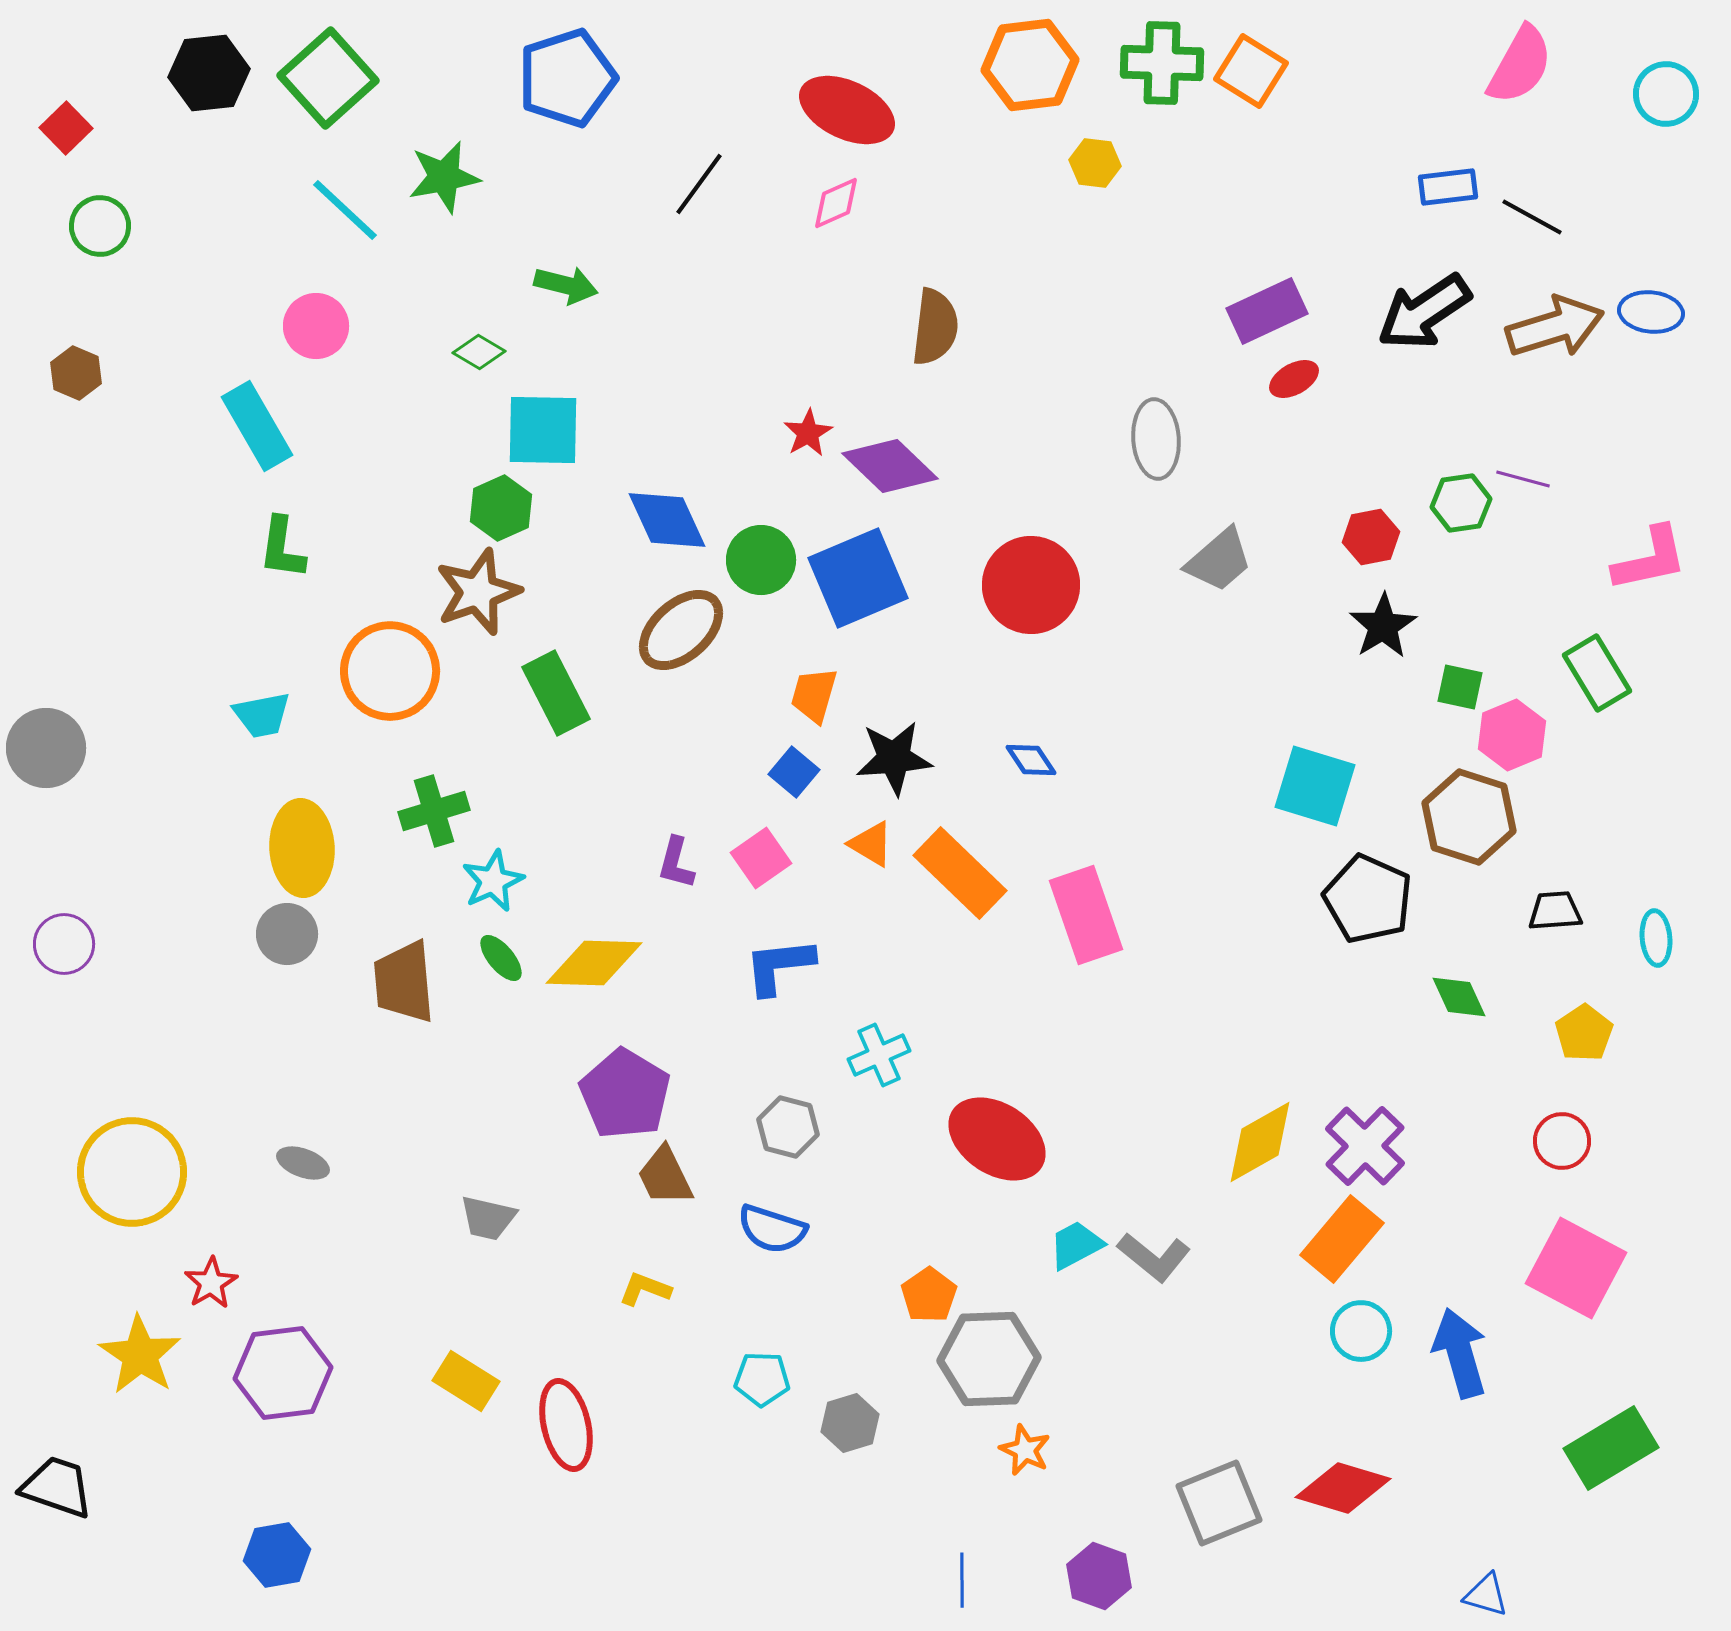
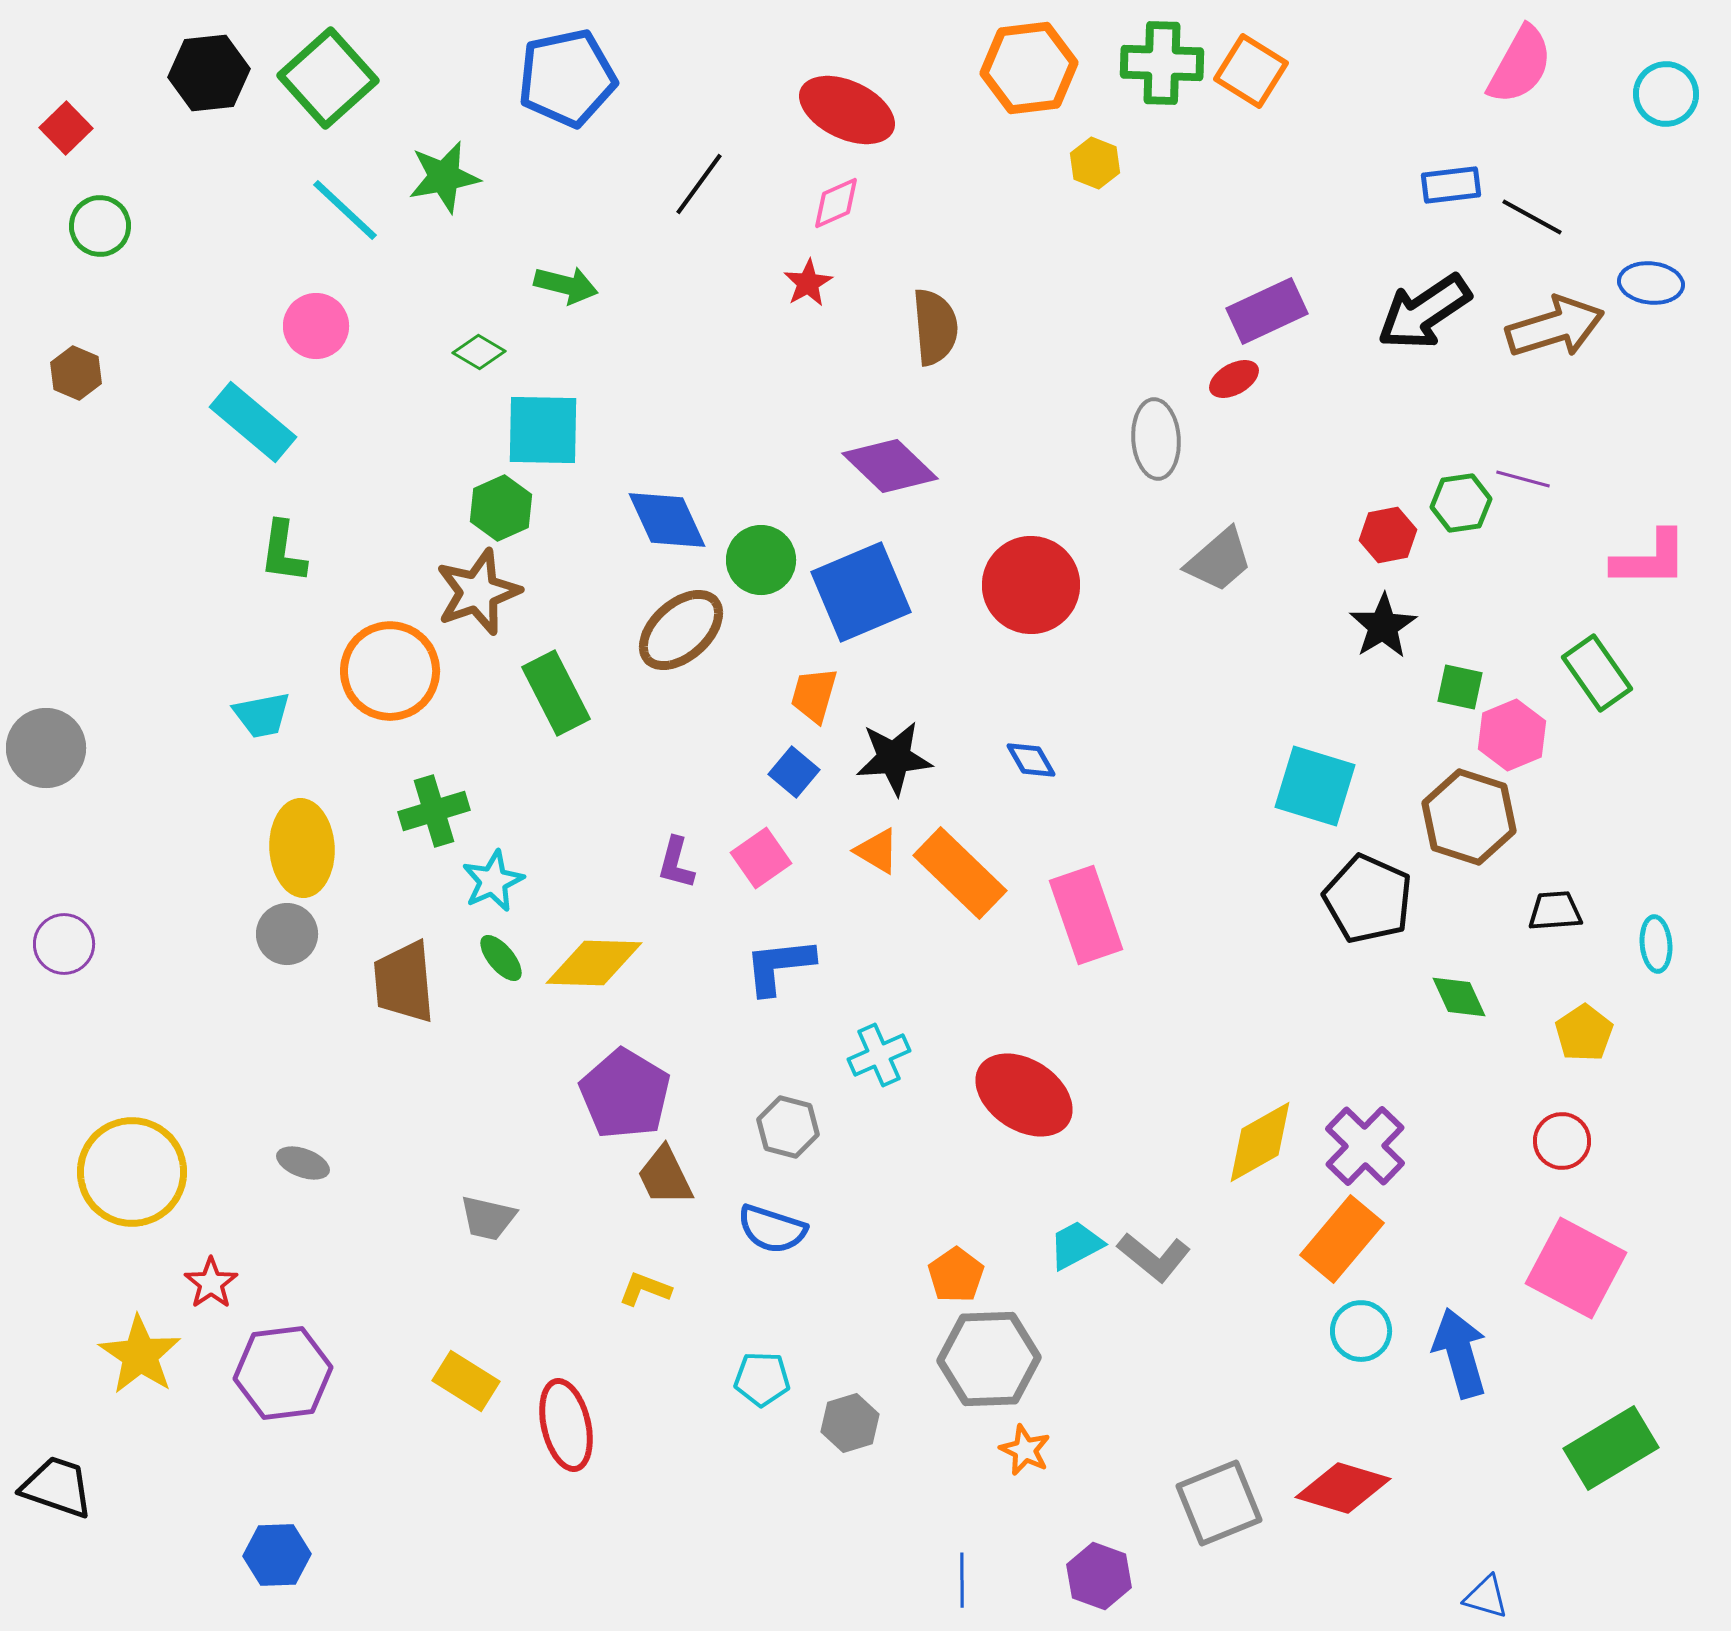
orange hexagon at (1030, 65): moved 1 px left, 3 px down
blue pentagon at (567, 78): rotated 6 degrees clockwise
yellow hexagon at (1095, 163): rotated 15 degrees clockwise
blue rectangle at (1448, 187): moved 3 px right, 2 px up
blue ellipse at (1651, 312): moved 29 px up
brown semicircle at (935, 327): rotated 12 degrees counterclockwise
red ellipse at (1294, 379): moved 60 px left
cyan rectangle at (257, 426): moved 4 px left, 4 px up; rotated 20 degrees counterclockwise
red star at (808, 433): moved 150 px up
red hexagon at (1371, 537): moved 17 px right, 2 px up
green L-shape at (282, 548): moved 1 px right, 4 px down
pink L-shape at (1650, 559): rotated 12 degrees clockwise
blue square at (858, 578): moved 3 px right, 14 px down
green rectangle at (1597, 673): rotated 4 degrees counterclockwise
blue diamond at (1031, 760): rotated 4 degrees clockwise
orange triangle at (871, 844): moved 6 px right, 7 px down
cyan ellipse at (1656, 938): moved 6 px down
red ellipse at (997, 1139): moved 27 px right, 44 px up
red star at (211, 1283): rotated 4 degrees counterclockwise
orange pentagon at (929, 1295): moved 27 px right, 20 px up
blue hexagon at (277, 1555): rotated 8 degrees clockwise
blue triangle at (1486, 1595): moved 2 px down
